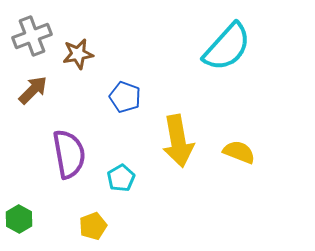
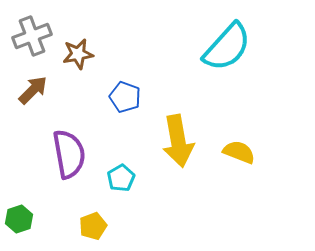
green hexagon: rotated 12 degrees clockwise
